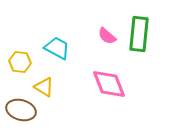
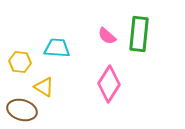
cyan trapezoid: rotated 24 degrees counterclockwise
pink diamond: rotated 54 degrees clockwise
brown ellipse: moved 1 px right
